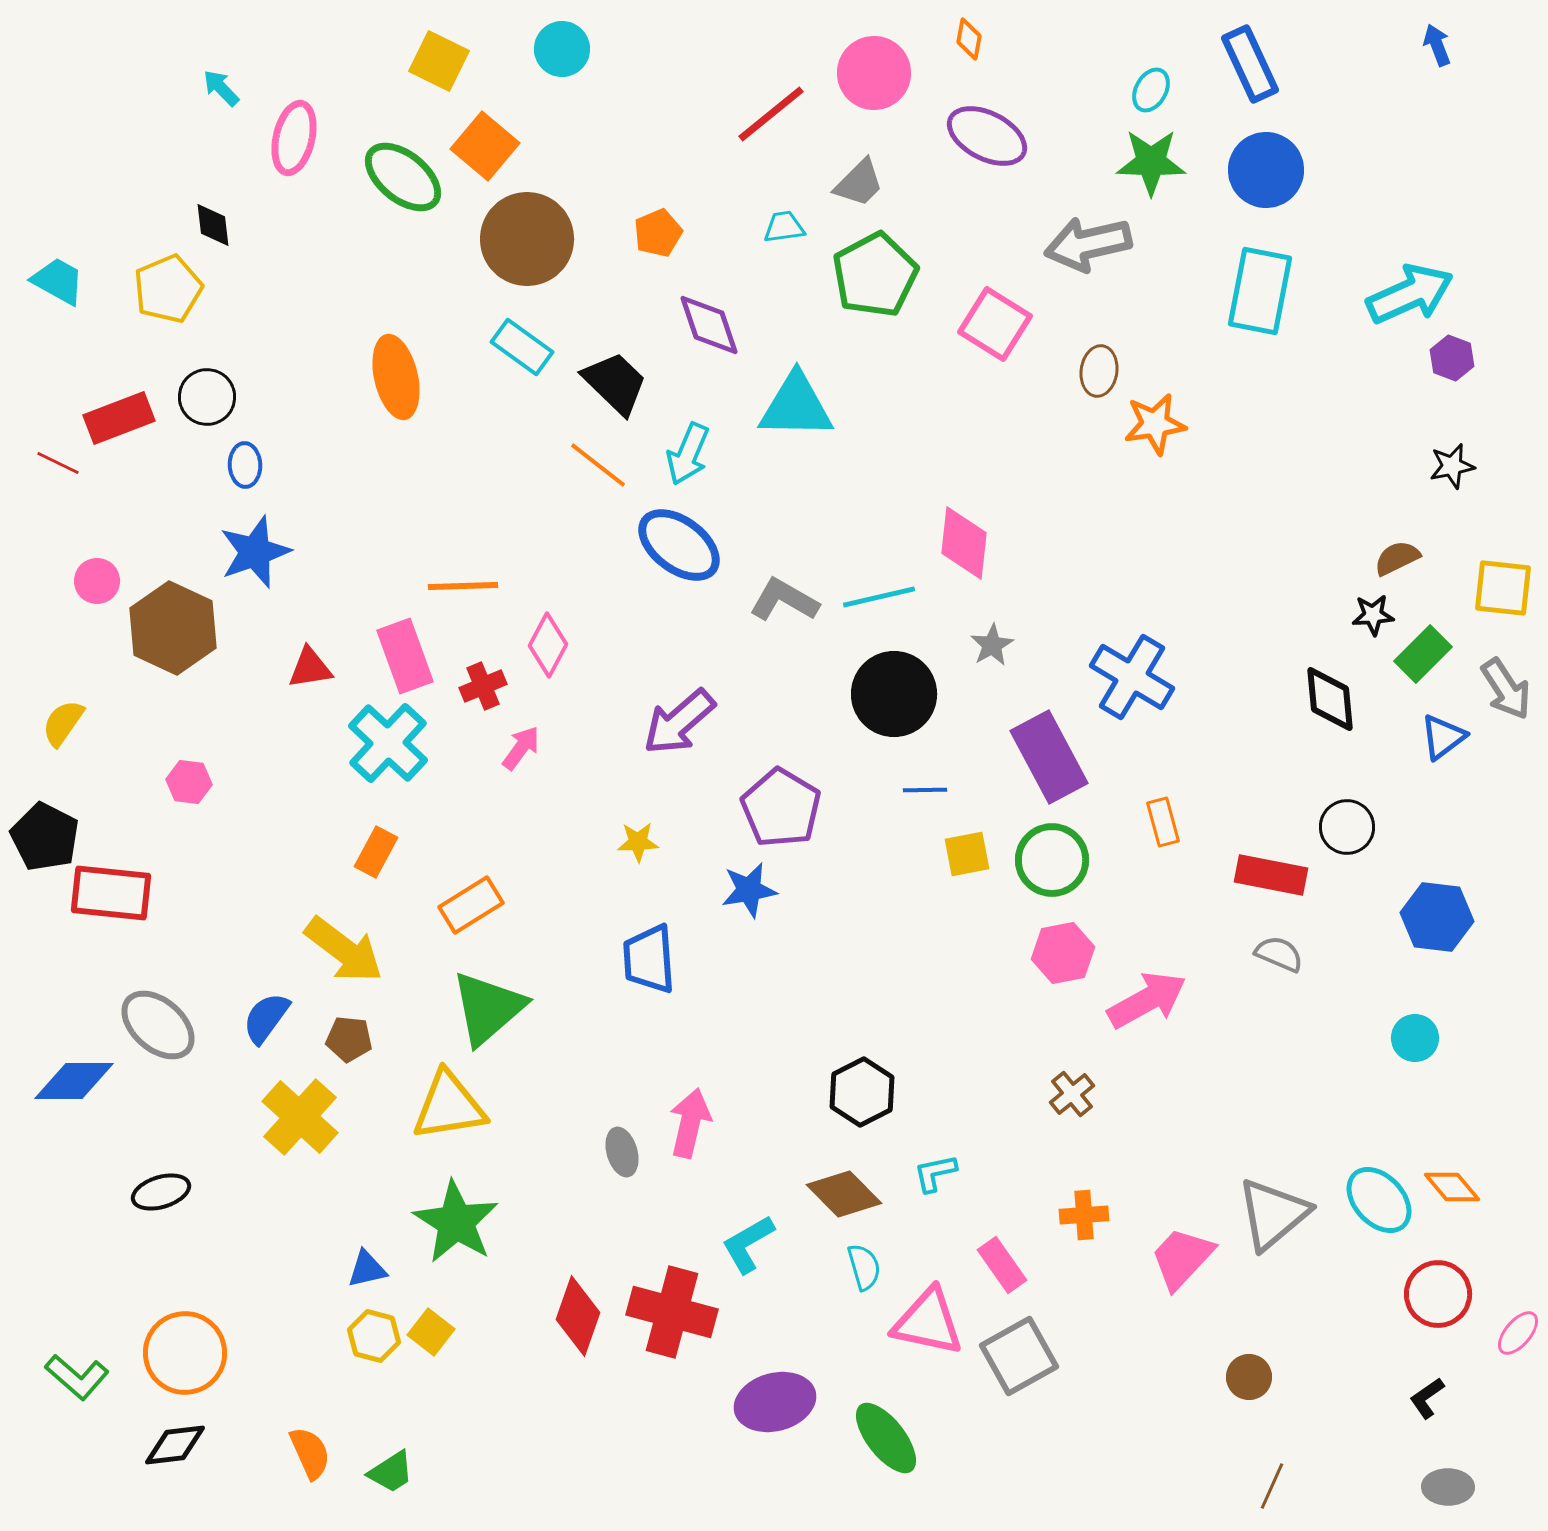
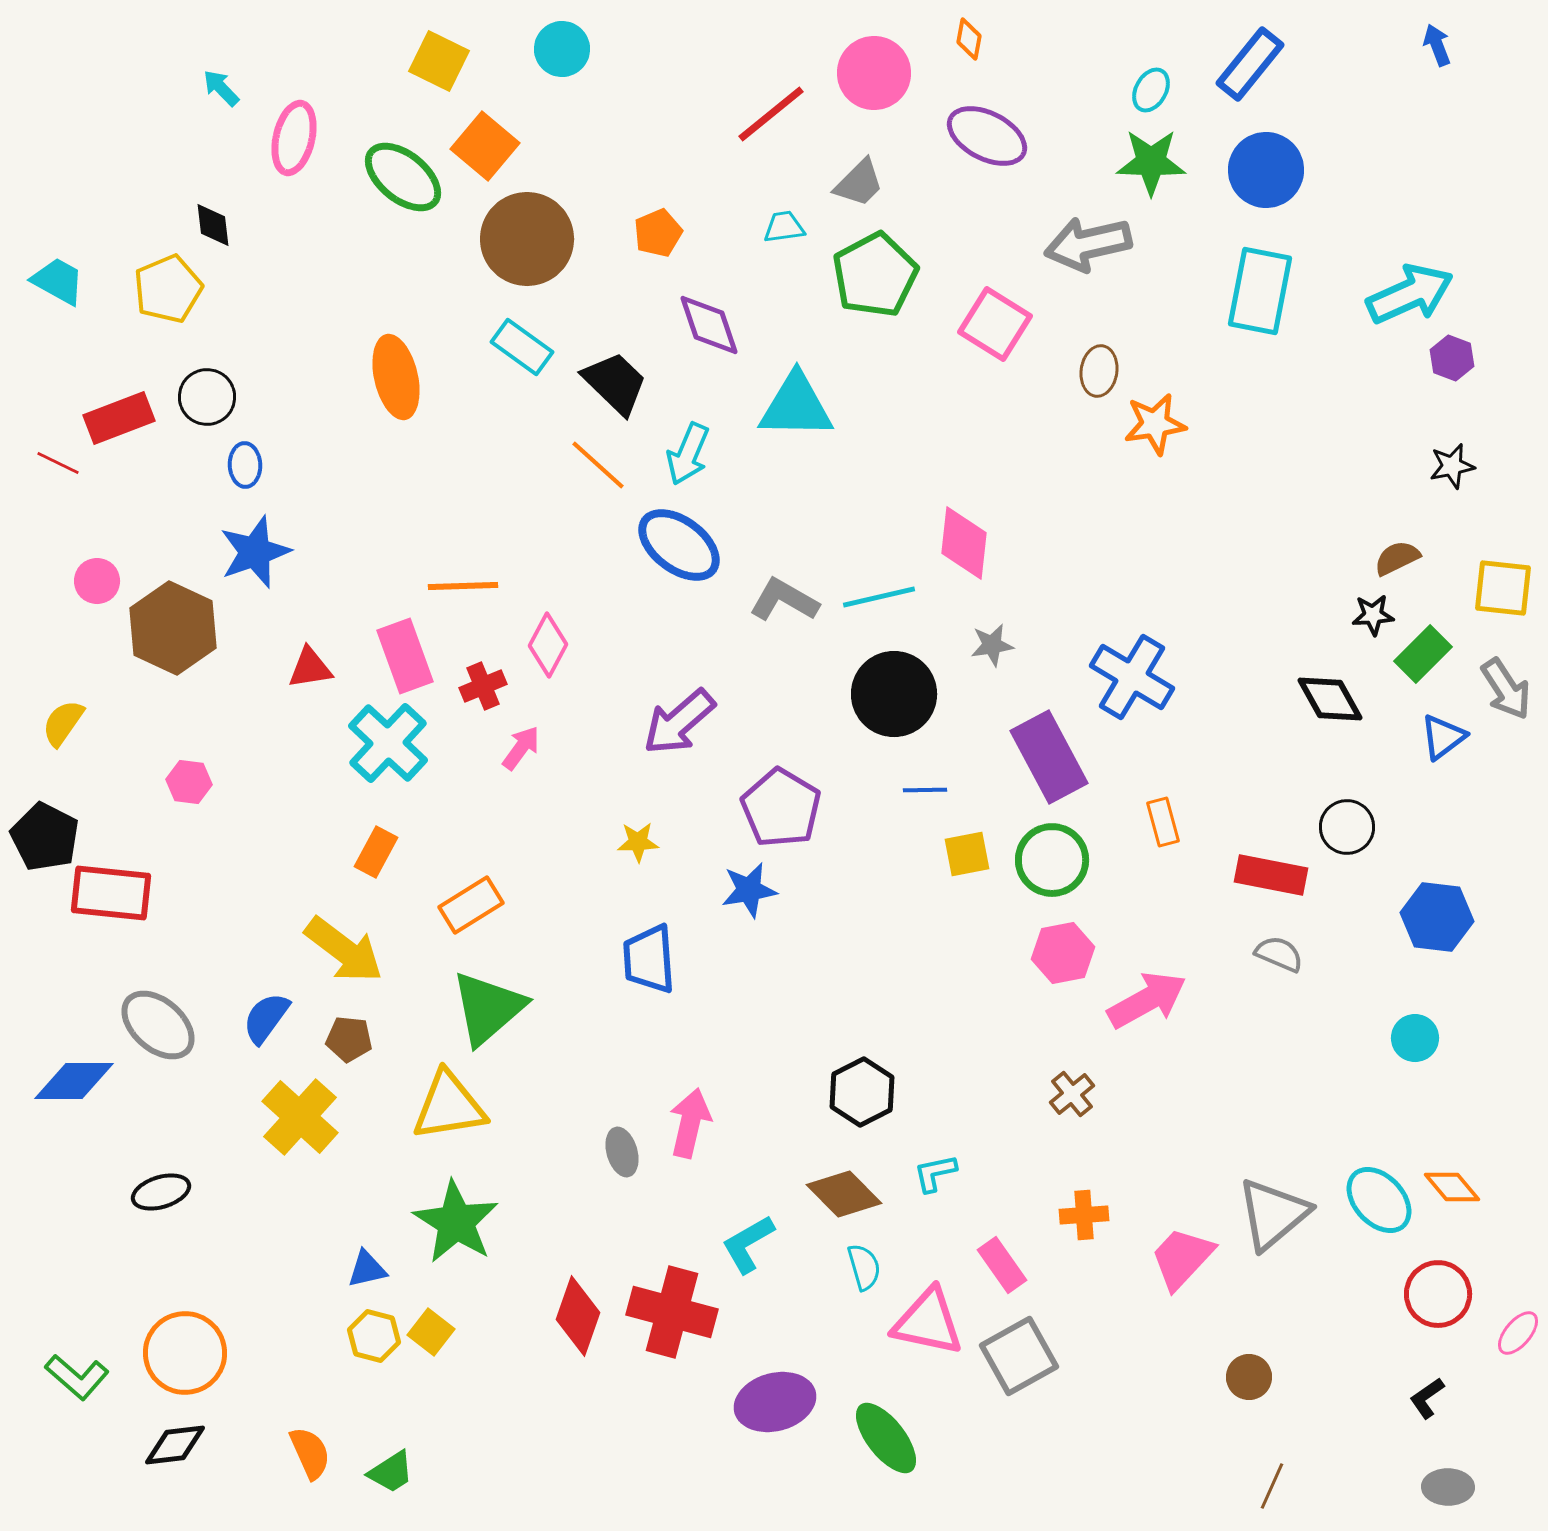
blue rectangle at (1250, 64): rotated 64 degrees clockwise
orange line at (598, 465): rotated 4 degrees clockwise
gray star at (992, 645): rotated 21 degrees clockwise
black diamond at (1330, 699): rotated 24 degrees counterclockwise
